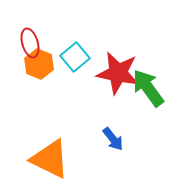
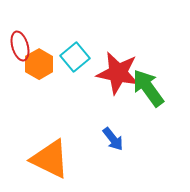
red ellipse: moved 10 px left, 3 px down
orange hexagon: rotated 8 degrees clockwise
